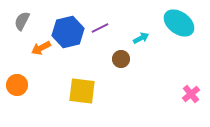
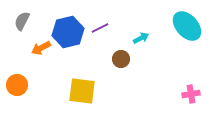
cyan ellipse: moved 8 px right, 3 px down; rotated 12 degrees clockwise
pink cross: rotated 30 degrees clockwise
